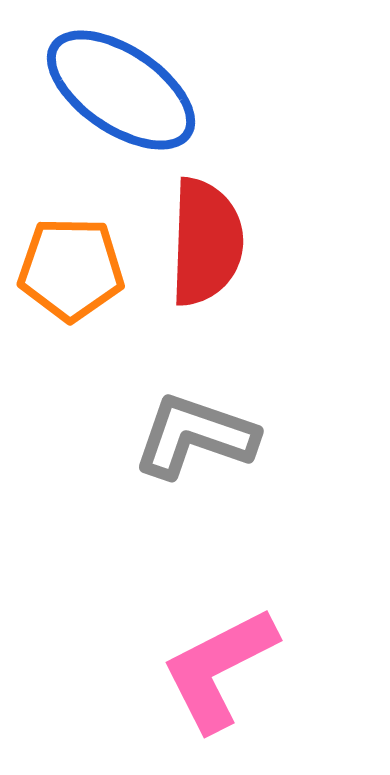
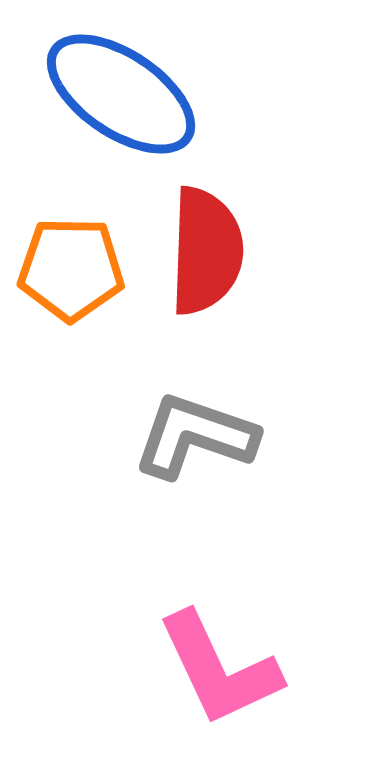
blue ellipse: moved 4 px down
red semicircle: moved 9 px down
pink L-shape: rotated 88 degrees counterclockwise
